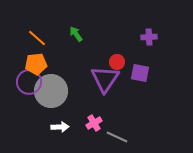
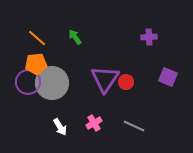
green arrow: moved 1 px left, 3 px down
red circle: moved 9 px right, 20 px down
purple square: moved 28 px right, 4 px down; rotated 12 degrees clockwise
purple circle: moved 1 px left
gray circle: moved 1 px right, 8 px up
white arrow: rotated 60 degrees clockwise
gray line: moved 17 px right, 11 px up
